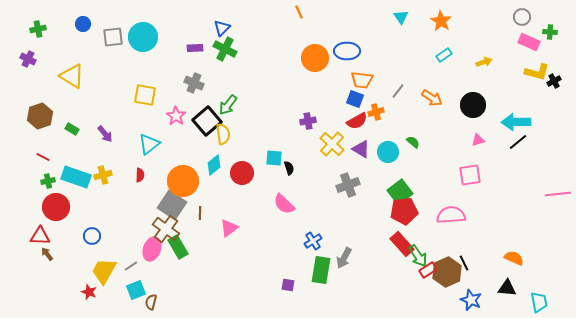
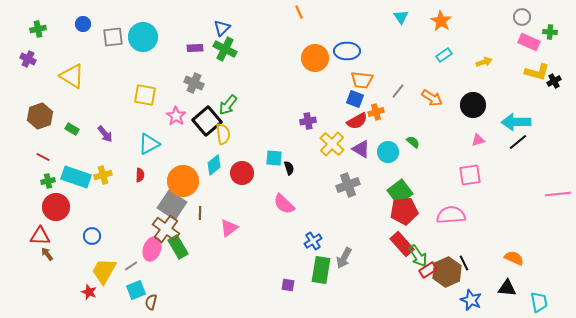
cyan triangle at (149, 144): rotated 10 degrees clockwise
